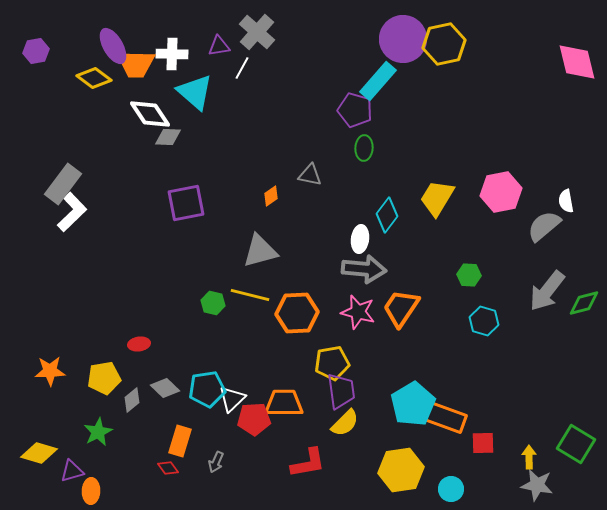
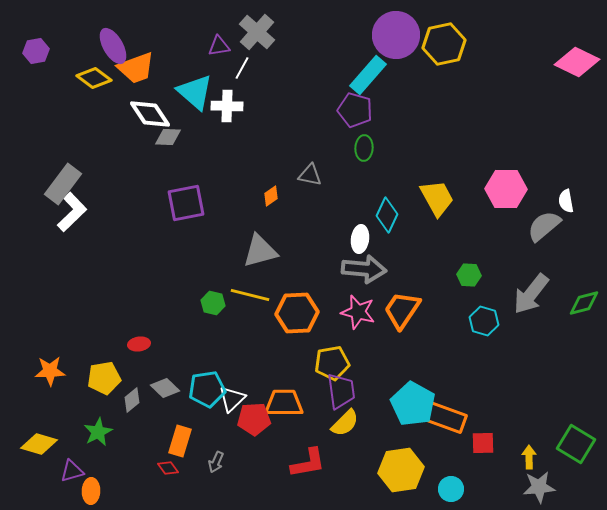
purple circle at (403, 39): moved 7 px left, 4 px up
white cross at (172, 54): moved 55 px right, 52 px down
pink diamond at (577, 62): rotated 51 degrees counterclockwise
orange trapezoid at (136, 64): moved 4 px down; rotated 21 degrees counterclockwise
cyan rectangle at (378, 81): moved 10 px left, 6 px up
pink hexagon at (501, 192): moved 5 px right, 3 px up; rotated 12 degrees clockwise
yellow trapezoid at (437, 198): rotated 120 degrees clockwise
cyan diamond at (387, 215): rotated 12 degrees counterclockwise
gray arrow at (547, 291): moved 16 px left, 3 px down
orange trapezoid at (401, 308): moved 1 px right, 2 px down
cyan pentagon at (413, 404): rotated 12 degrees counterclockwise
yellow diamond at (39, 453): moved 9 px up
gray star at (537, 485): moved 2 px right, 2 px down; rotated 16 degrees counterclockwise
